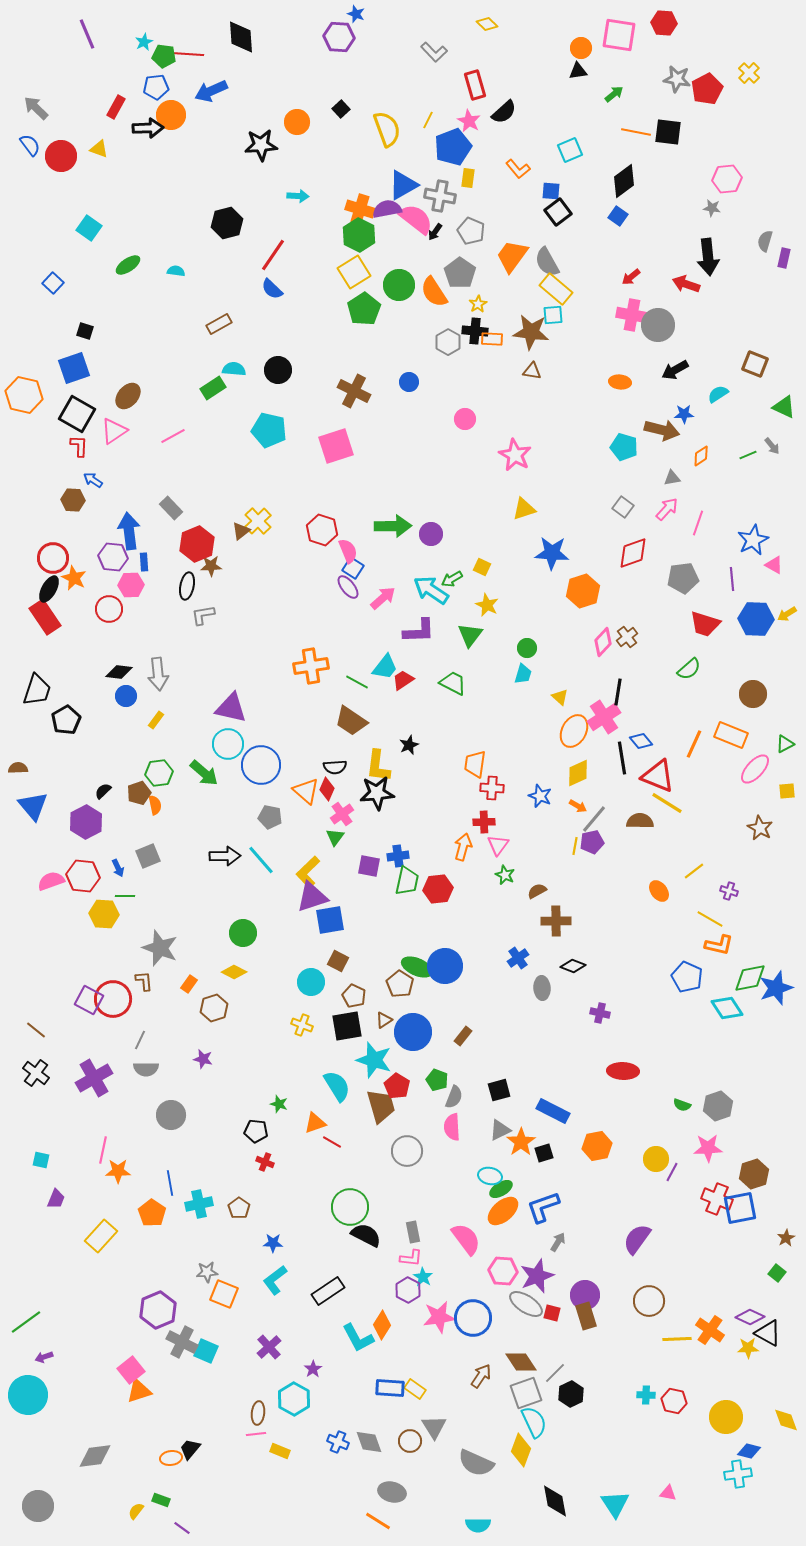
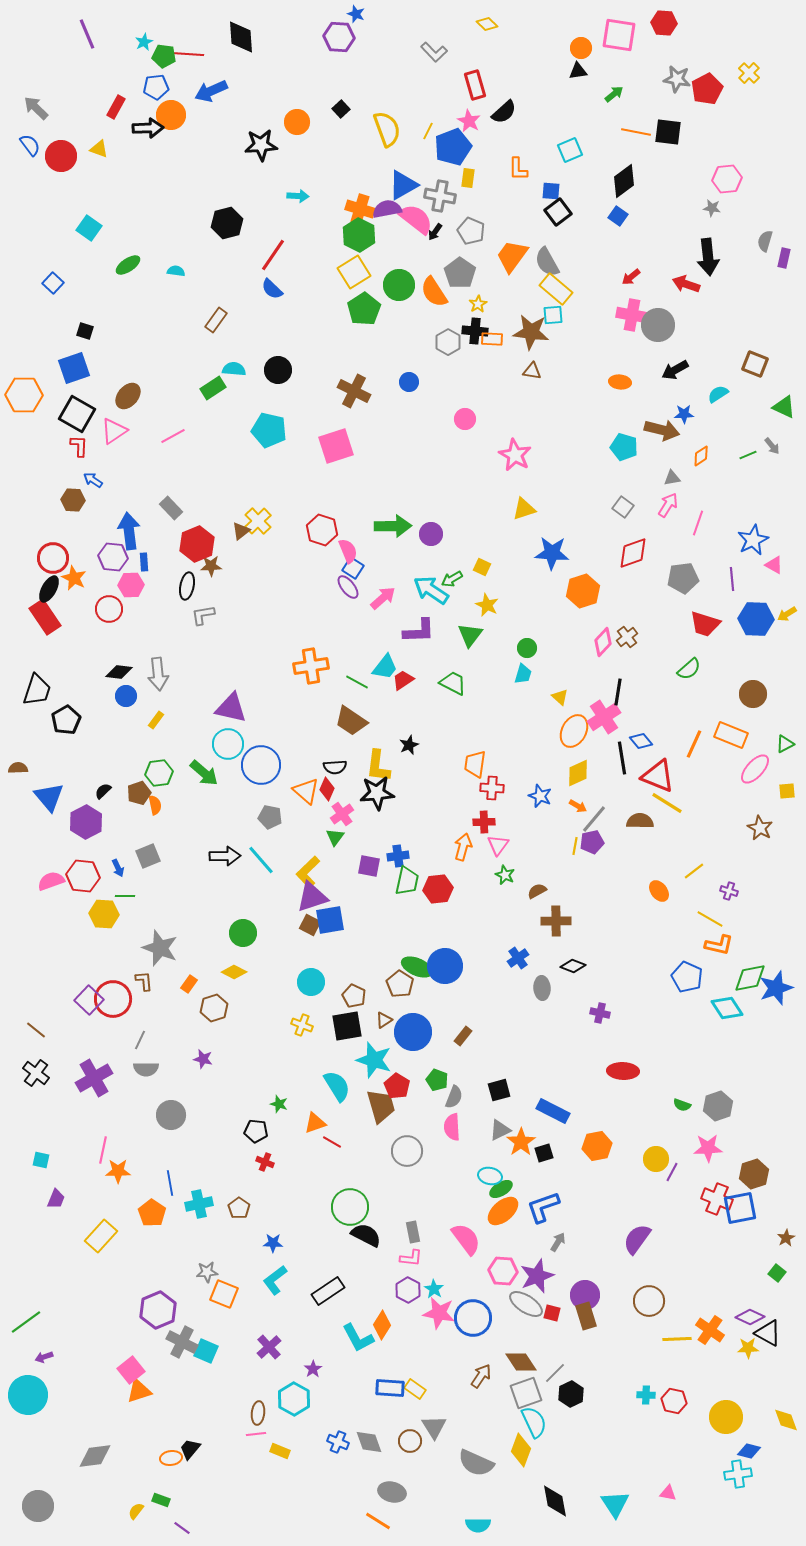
yellow line at (428, 120): moved 11 px down
orange L-shape at (518, 169): rotated 40 degrees clockwise
brown rectangle at (219, 324): moved 3 px left, 4 px up; rotated 25 degrees counterclockwise
orange hexagon at (24, 395): rotated 12 degrees counterclockwise
pink arrow at (667, 509): moved 1 px right, 4 px up; rotated 10 degrees counterclockwise
blue triangle at (33, 806): moved 16 px right, 9 px up
brown square at (338, 961): moved 28 px left, 36 px up
purple square at (89, 1000): rotated 16 degrees clockwise
cyan star at (423, 1277): moved 11 px right, 12 px down
pink star at (439, 1317): moved 4 px up; rotated 20 degrees clockwise
